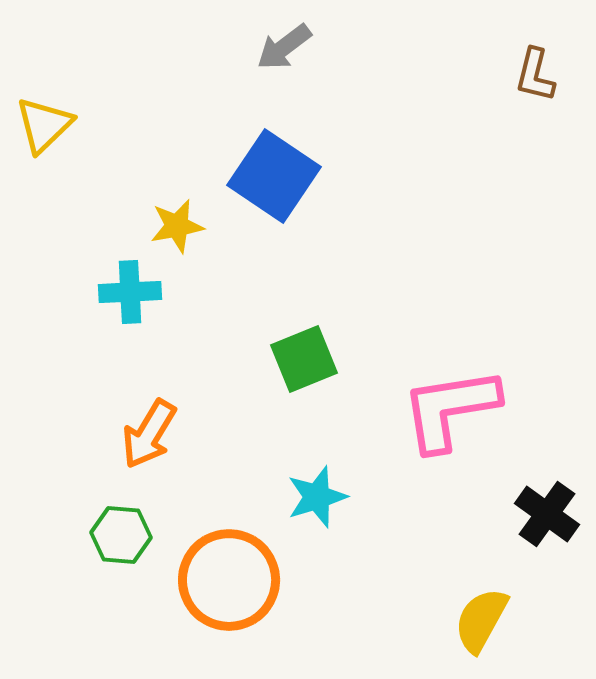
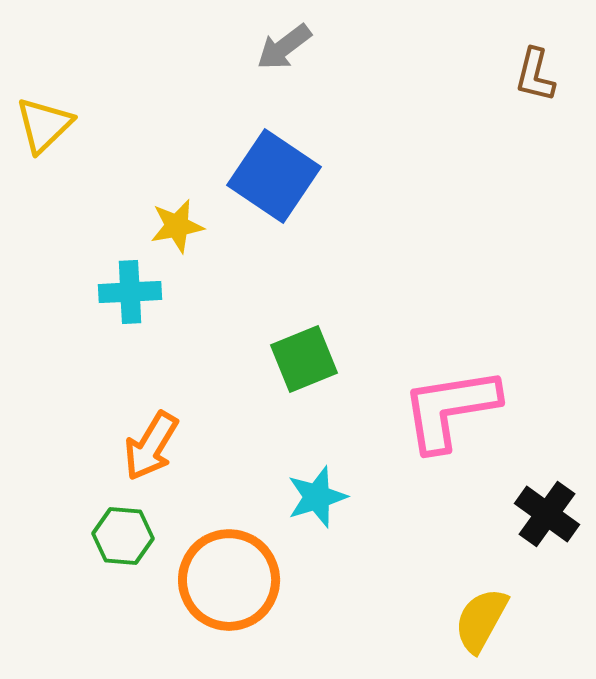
orange arrow: moved 2 px right, 12 px down
green hexagon: moved 2 px right, 1 px down
